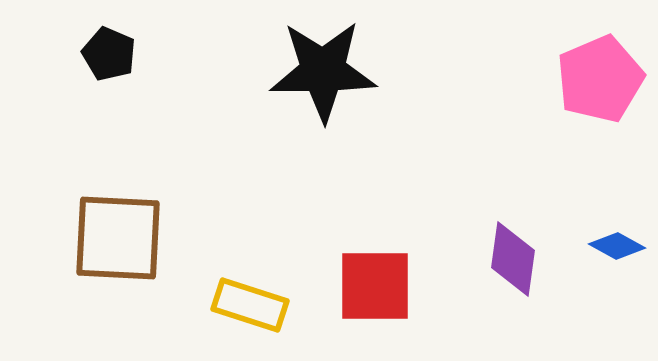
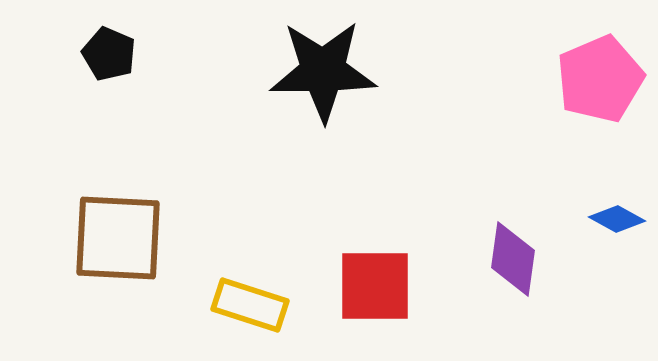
blue diamond: moved 27 px up
